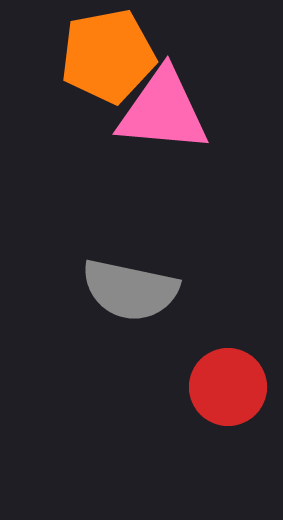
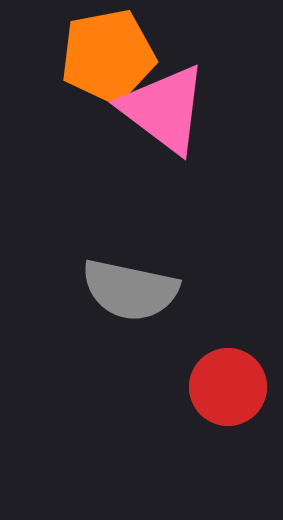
pink triangle: moved 1 px right, 2 px up; rotated 32 degrees clockwise
